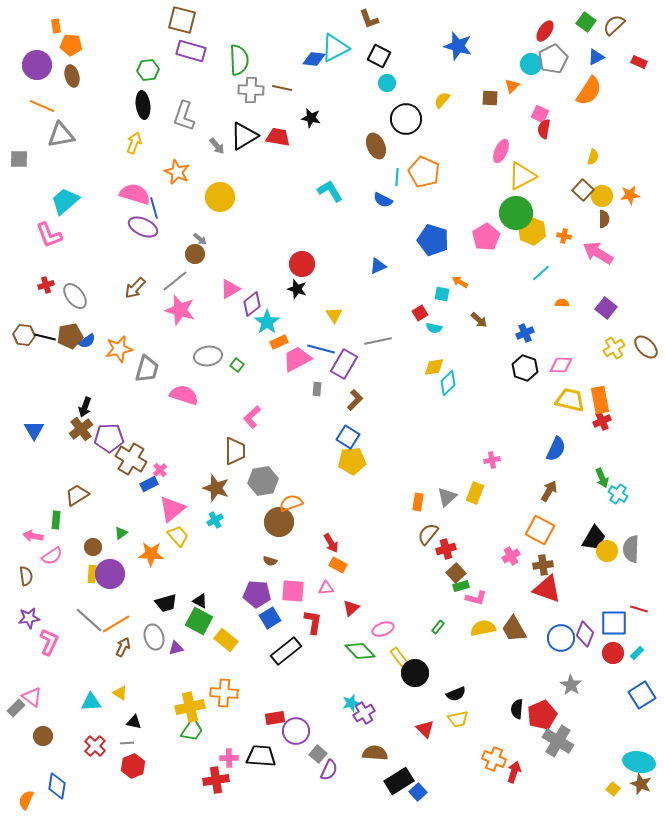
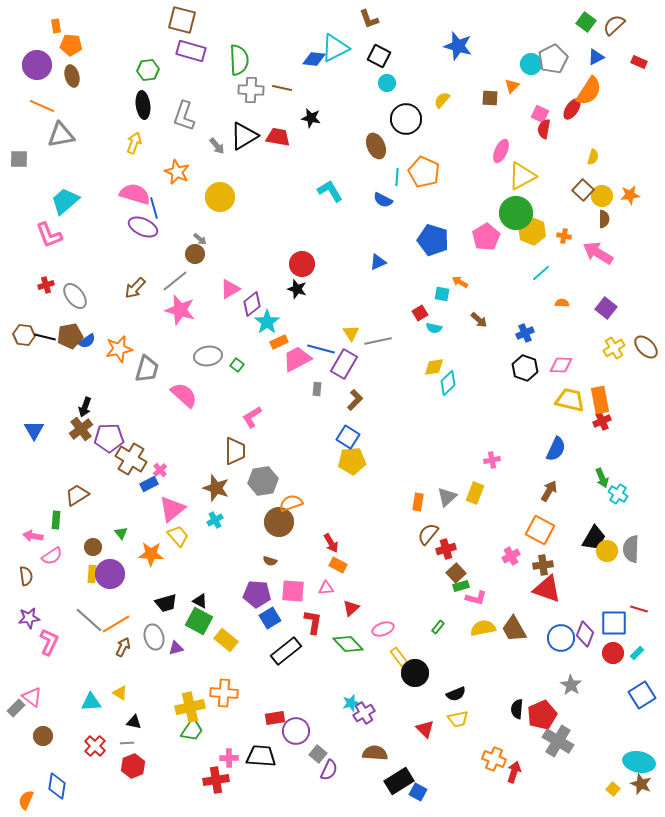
red ellipse at (545, 31): moved 27 px right, 78 px down
blue triangle at (378, 266): moved 4 px up
yellow triangle at (334, 315): moved 17 px right, 18 px down
pink semicircle at (184, 395): rotated 24 degrees clockwise
pink L-shape at (252, 417): rotated 10 degrees clockwise
green triangle at (121, 533): rotated 32 degrees counterclockwise
green diamond at (360, 651): moved 12 px left, 7 px up
blue square at (418, 792): rotated 18 degrees counterclockwise
